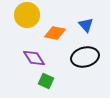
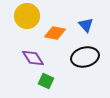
yellow circle: moved 1 px down
purple diamond: moved 1 px left
